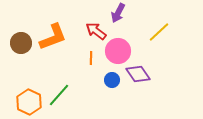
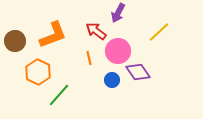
orange L-shape: moved 2 px up
brown circle: moved 6 px left, 2 px up
orange line: moved 2 px left; rotated 16 degrees counterclockwise
purple diamond: moved 2 px up
orange hexagon: moved 9 px right, 30 px up
